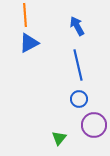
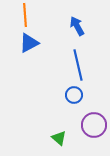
blue circle: moved 5 px left, 4 px up
green triangle: rotated 28 degrees counterclockwise
